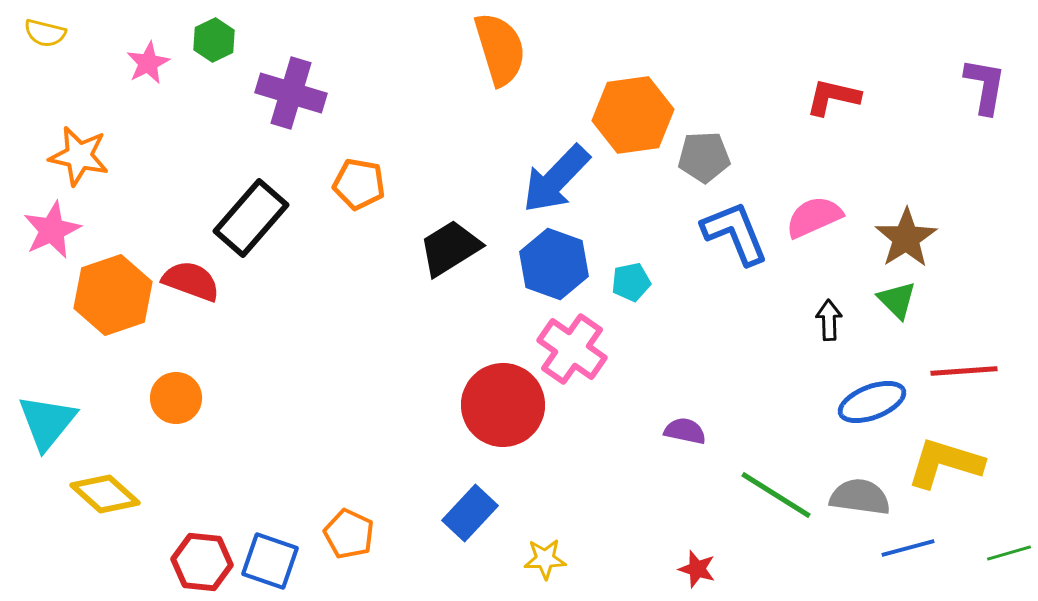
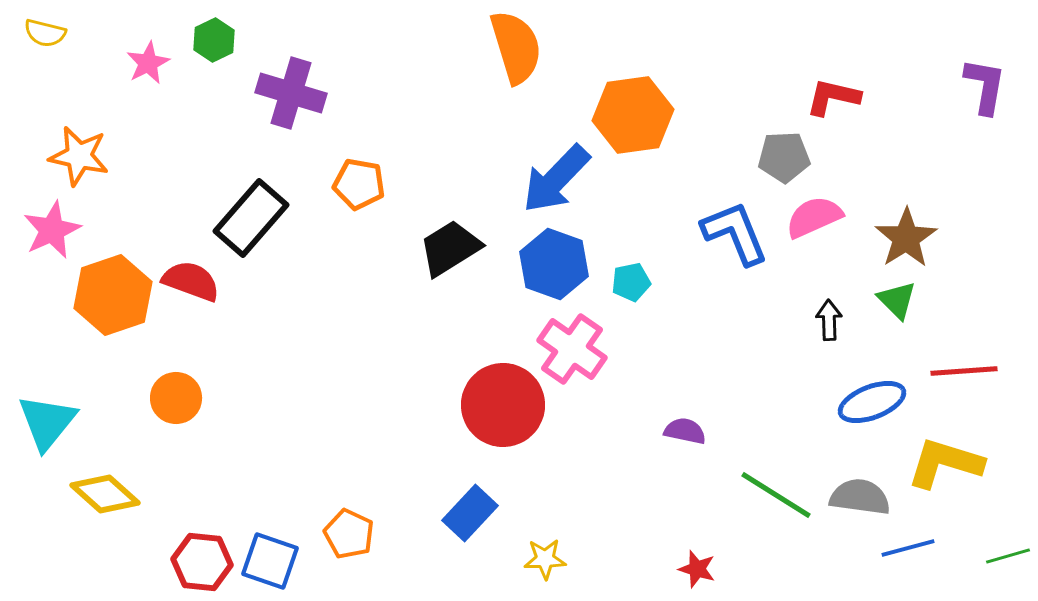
orange semicircle at (500, 49): moved 16 px right, 2 px up
gray pentagon at (704, 157): moved 80 px right
green line at (1009, 553): moved 1 px left, 3 px down
